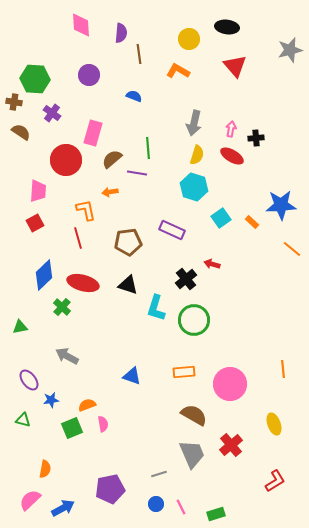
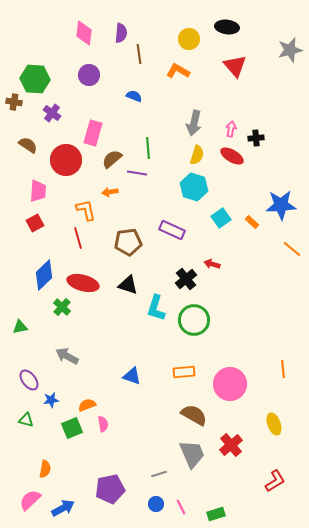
pink diamond at (81, 25): moved 3 px right, 8 px down; rotated 10 degrees clockwise
brown semicircle at (21, 132): moved 7 px right, 13 px down
green triangle at (23, 420): moved 3 px right
